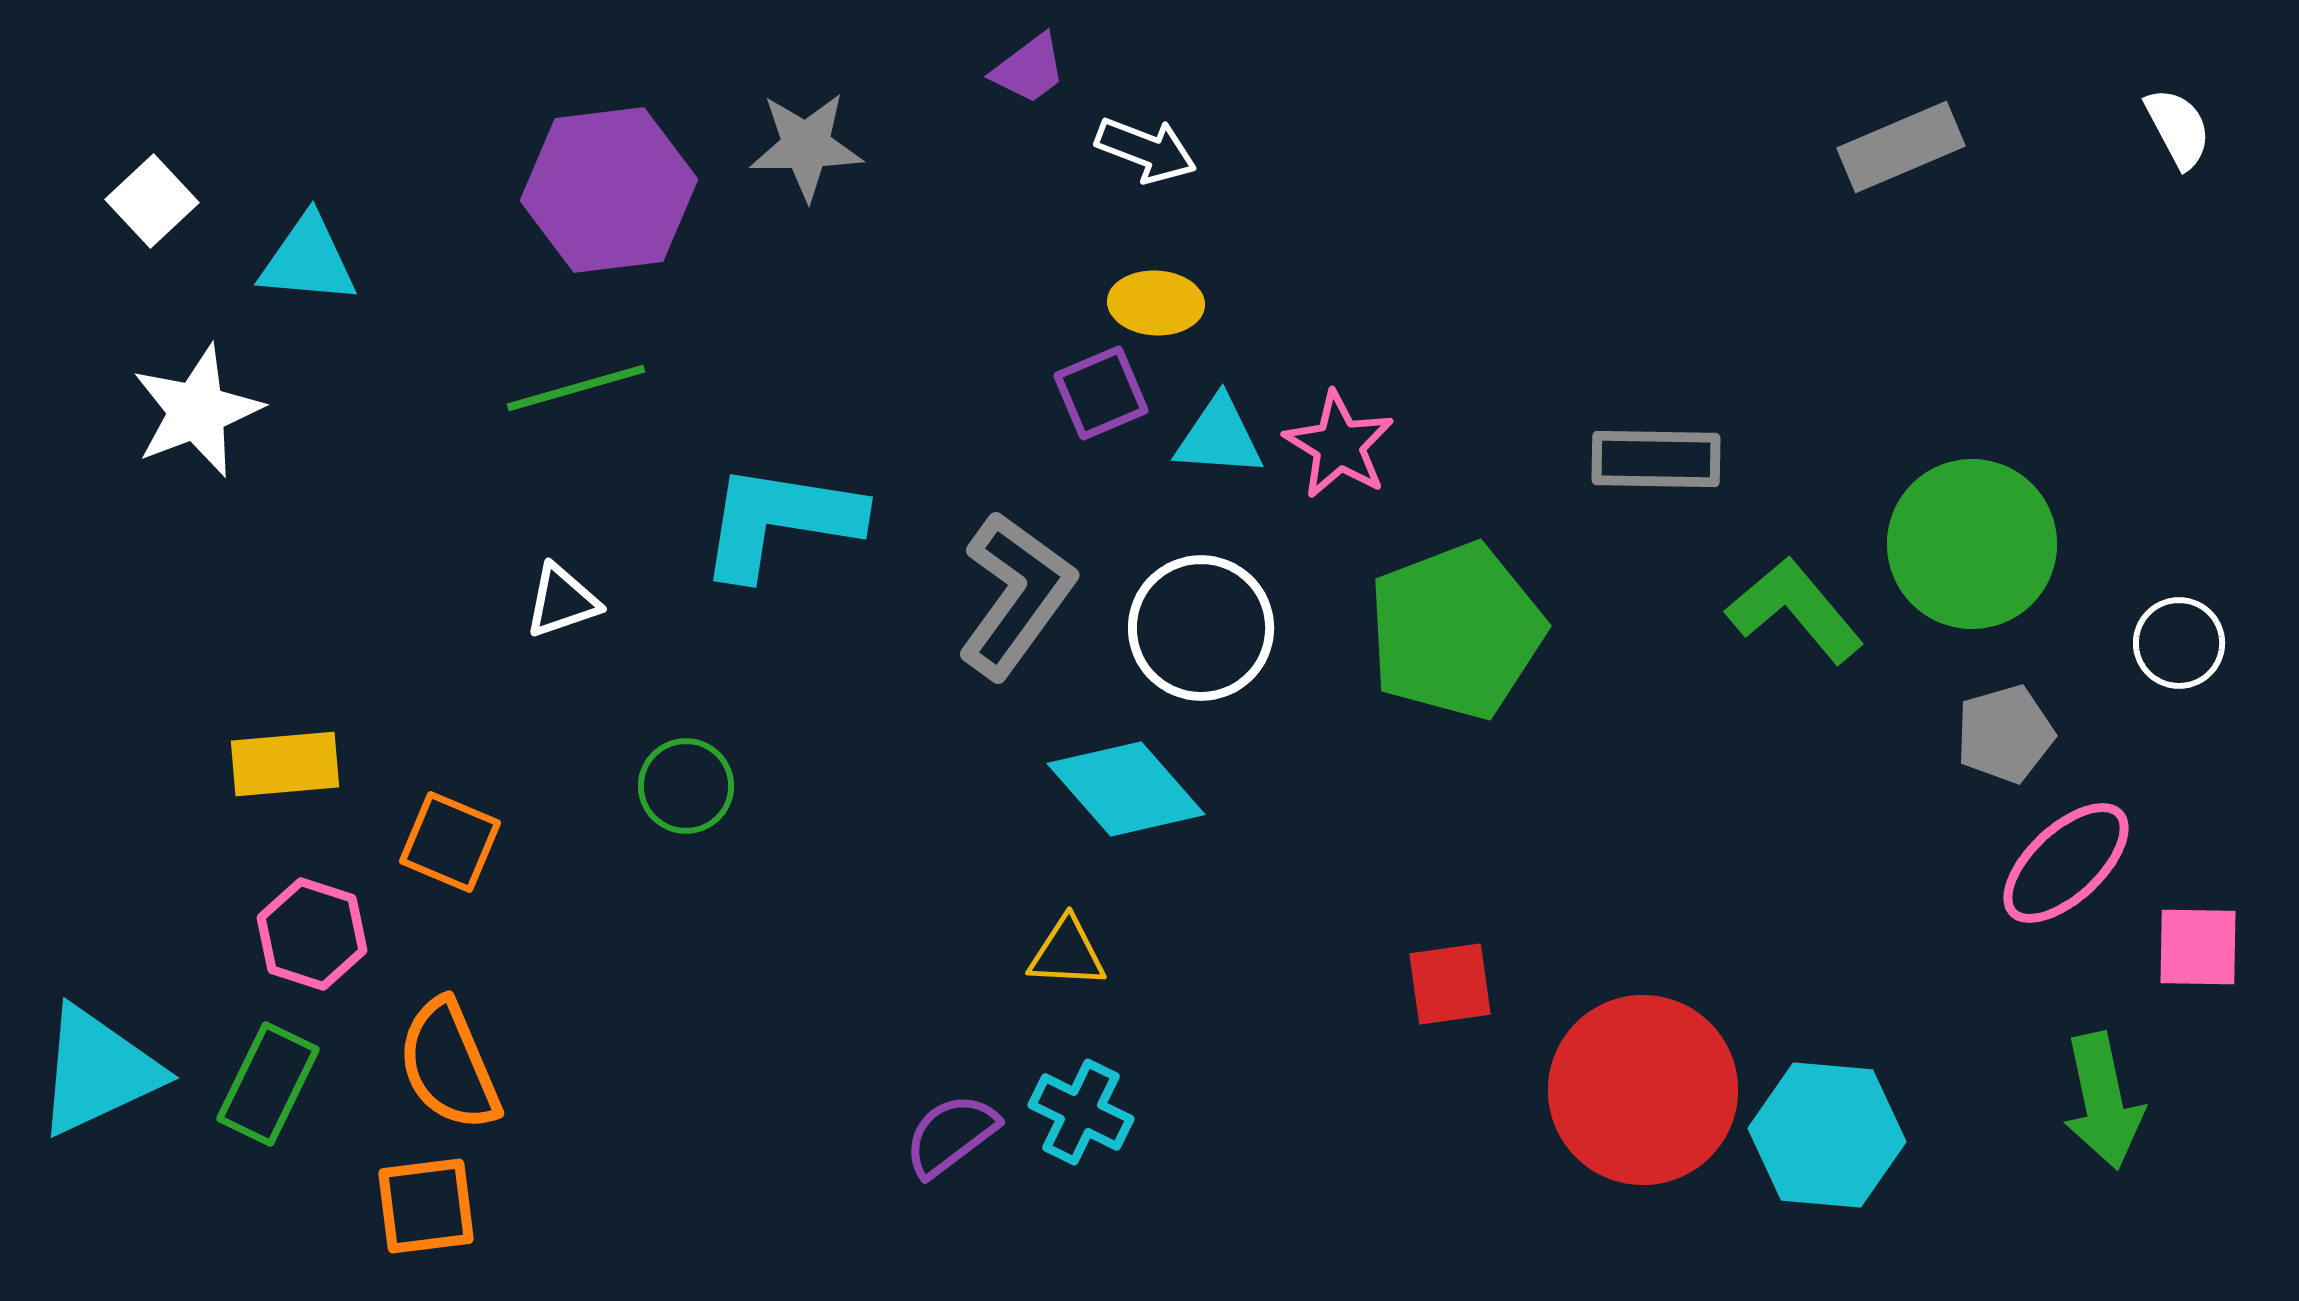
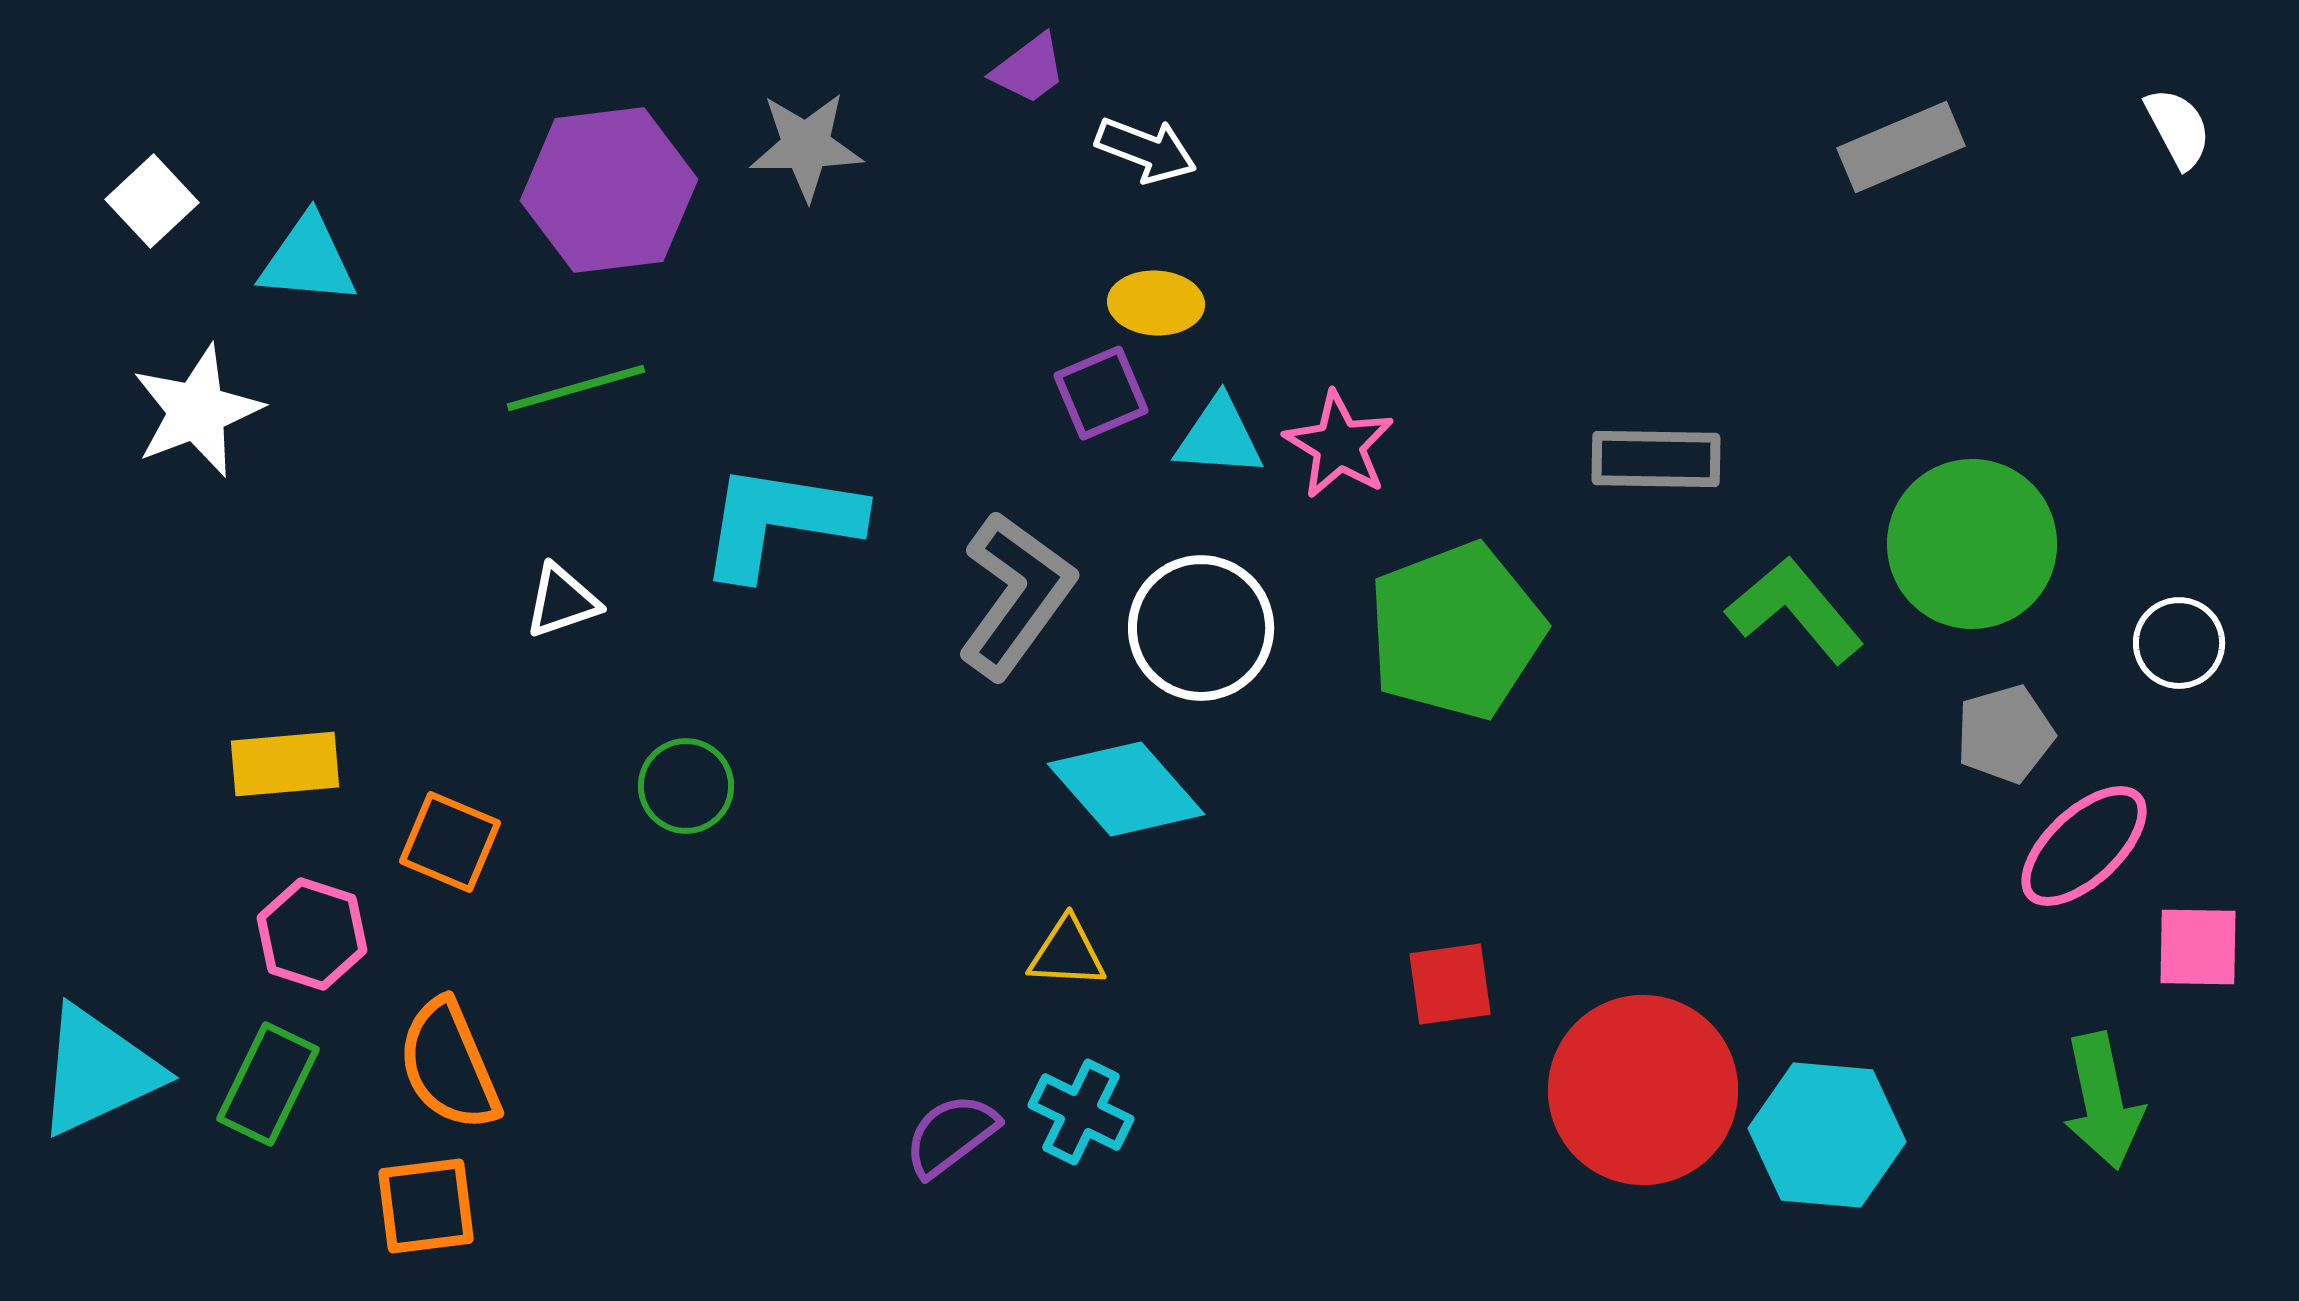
pink ellipse at (2066, 863): moved 18 px right, 17 px up
